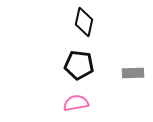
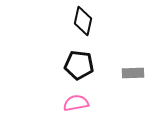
black diamond: moved 1 px left, 1 px up
